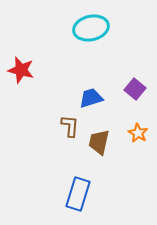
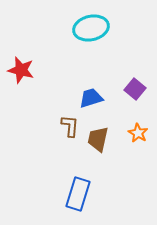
brown trapezoid: moved 1 px left, 3 px up
